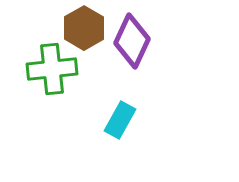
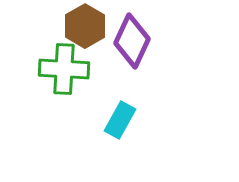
brown hexagon: moved 1 px right, 2 px up
green cross: moved 12 px right; rotated 9 degrees clockwise
